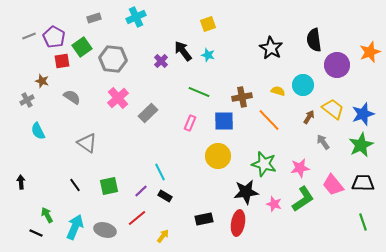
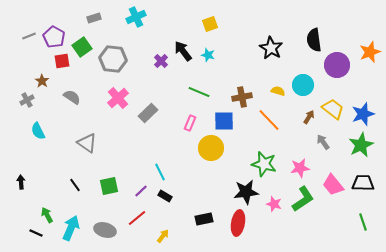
yellow square at (208, 24): moved 2 px right
brown star at (42, 81): rotated 16 degrees clockwise
yellow circle at (218, 156): moved 7 px left, 8 px up
cyan arrow at (75, 227): moved 4 px left, 1 px down
